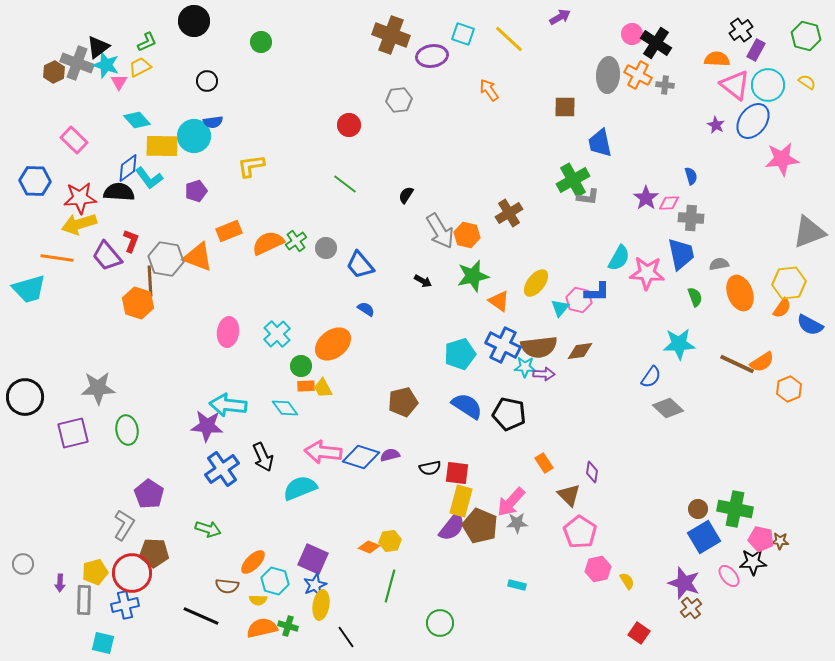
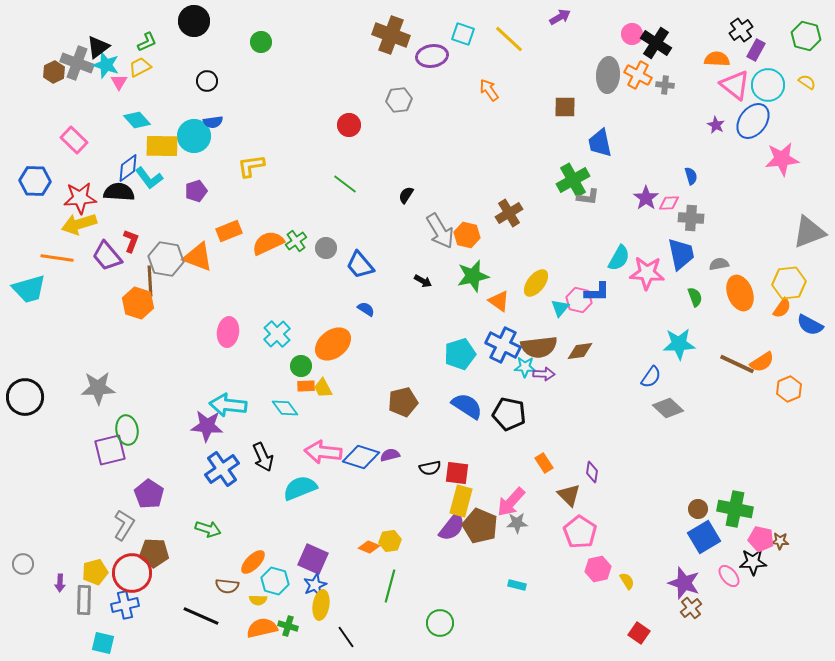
purple square at (73, 433): moved 37 px right, 17 px down
